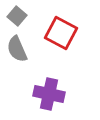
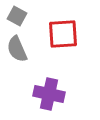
gray square: rotated 12 degrees counterclockwise
red square: moved 2 px right, 1 px down; rotated 32 degrees counterclockwise
